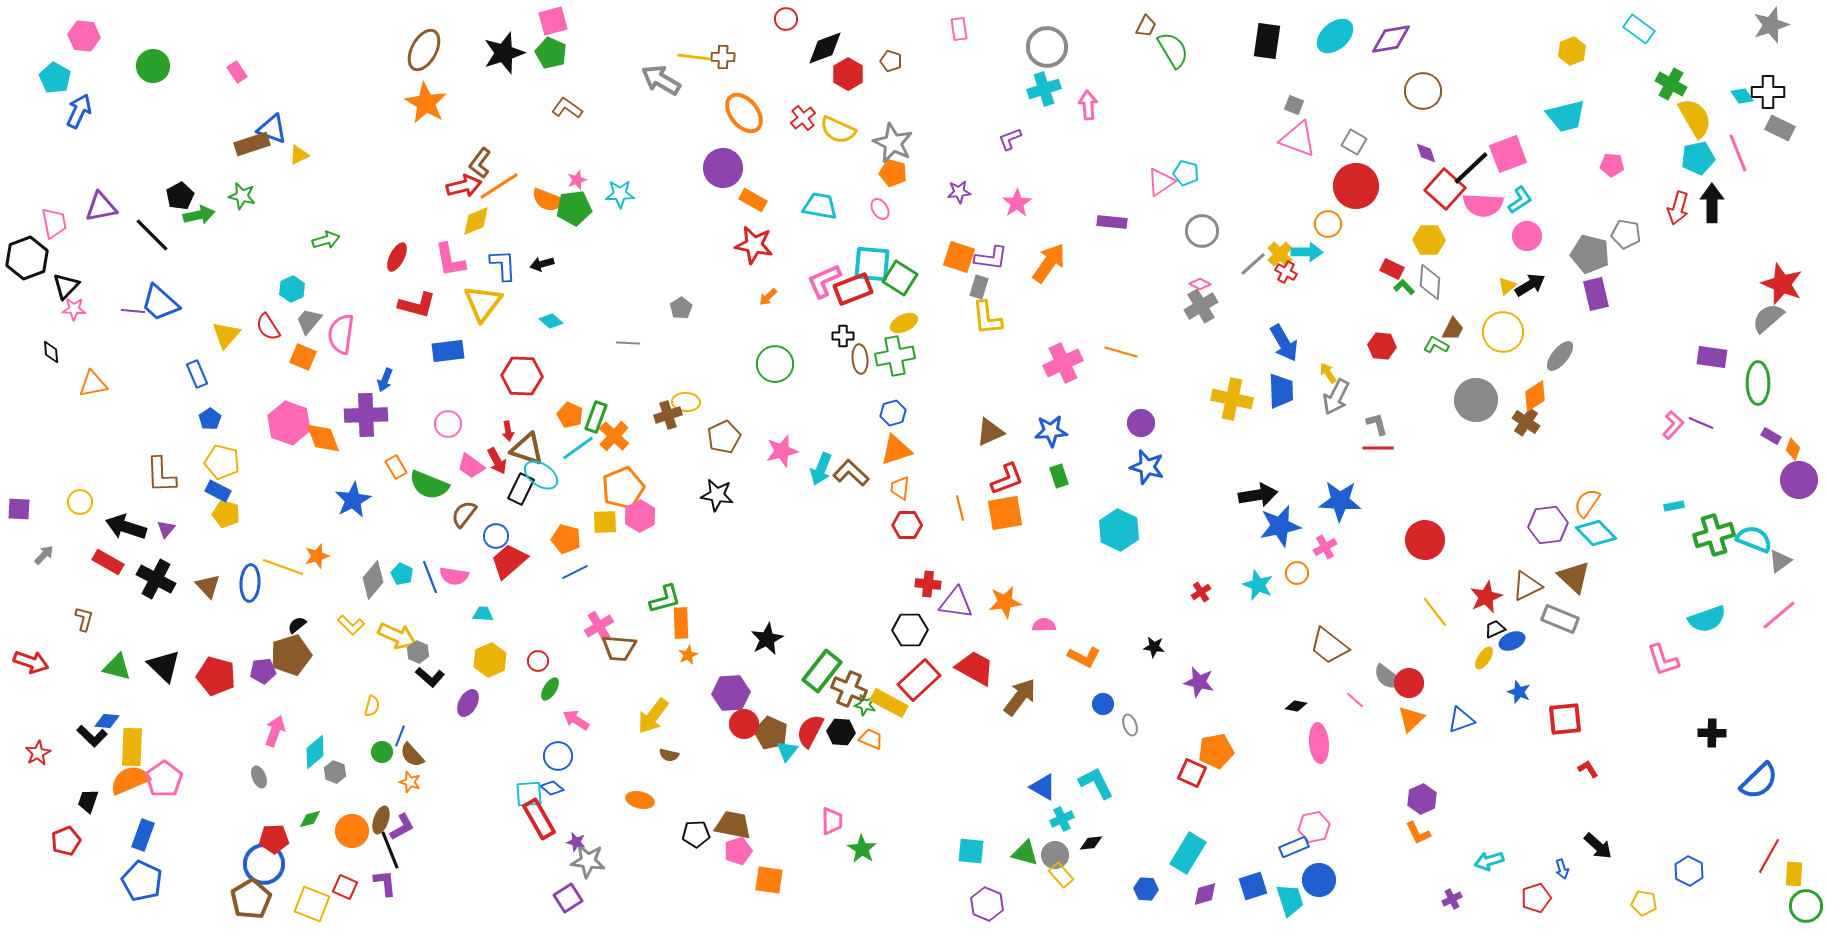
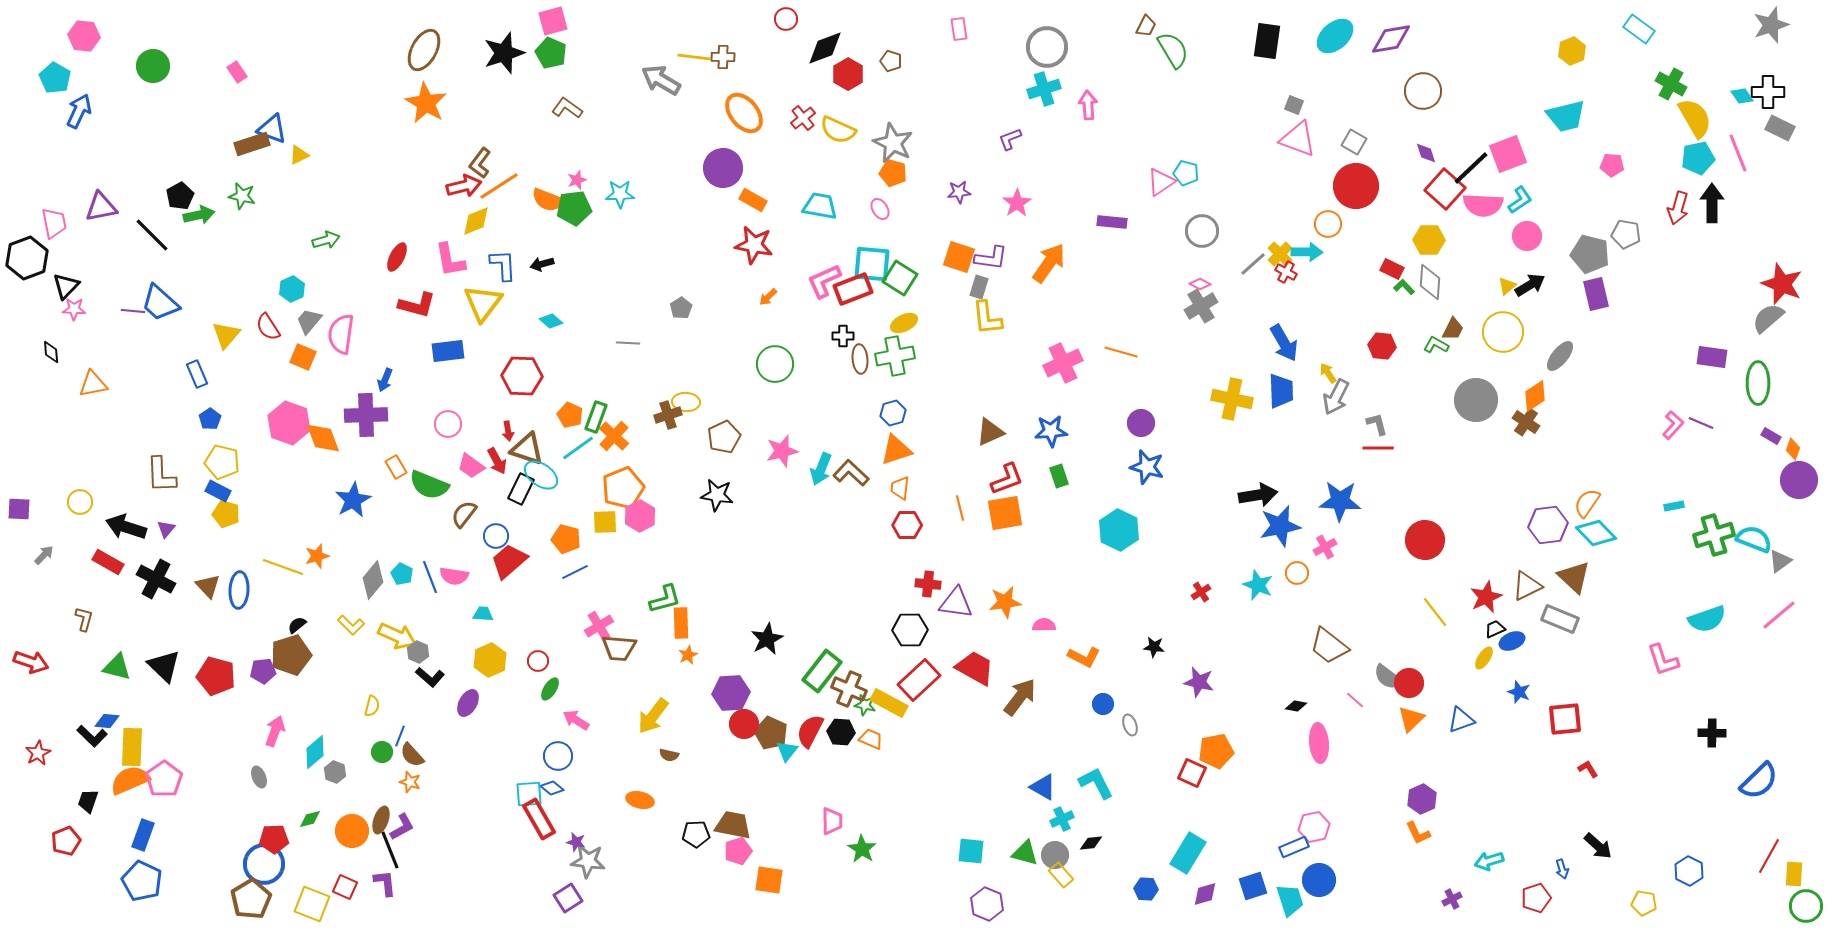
blue ellipse at (250, 583): moved 11 px left, 7 px down
